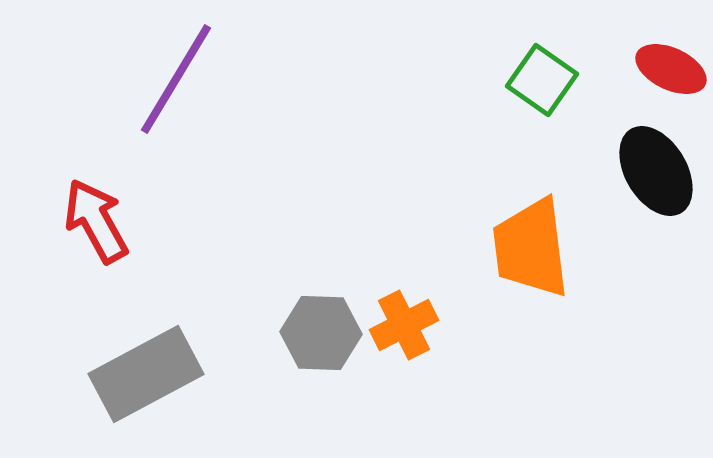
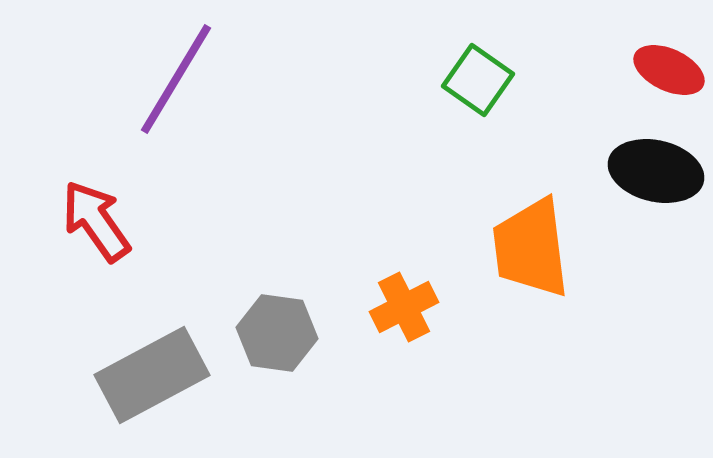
red ellipse: moved 2 px left, 1 px down
green square: moved 64 px left
black ellipse: rotated 46 degrees counterclockwise
red arrow: rotated 6 degrees counterclockwise
orange cross: moved 18 px up
gray hexagon: moved 44 px left; rotated 6 degrees clockwise
gray rectangle: moved 6 px right, 1 px down
